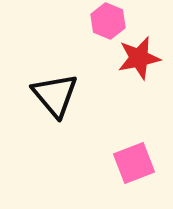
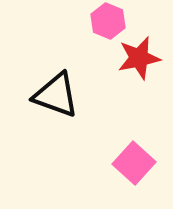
black triangle: moved 1 px right; rotated 30 degrees counterclockwise
pink square: rotated 27 degrees counterclockwise
